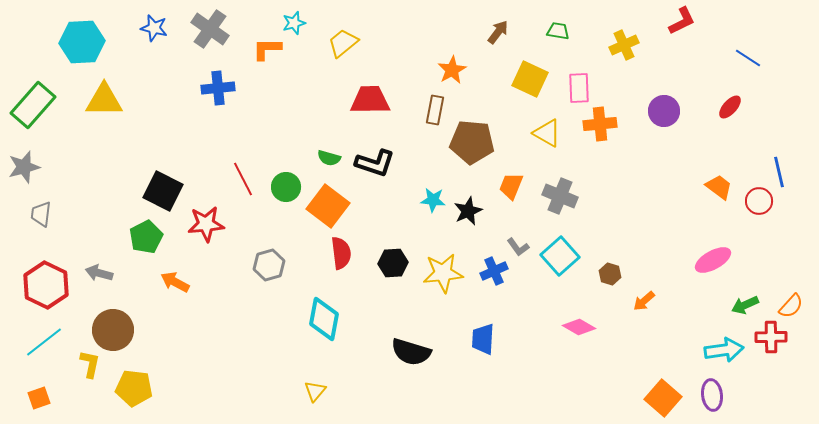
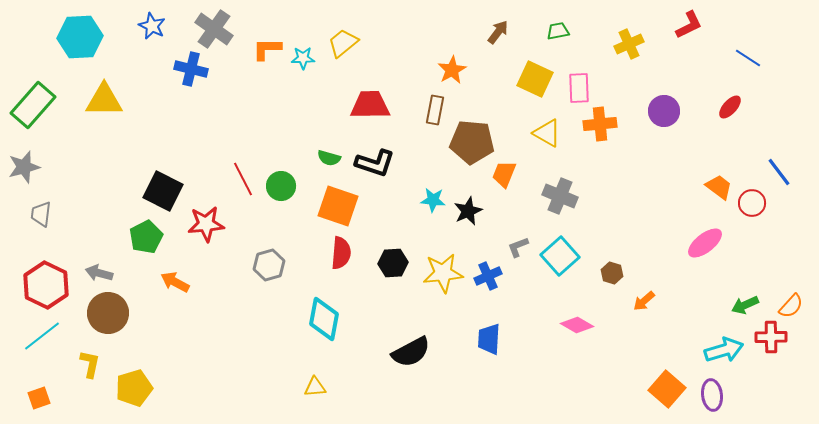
red L-shape at (682, 21): moved 7 px right, 4 px down
cyan star at (294, 23): moved 9 px right, 35 px down; rotated 15 degrees clockwise
blue star at (154, 28): moved 2 px left, 2 px up; rotated 12 degrees clockwise
gray cross at (210, 29): moved 4 px right
green trapezoid at (558, 31): rotated 20 degrees counterclockwise
cyan hexagon at (82, 42): moved 2 px left, 5 px up
yellow cross at (624, 45): moved 5 px right, 1 px up
yellow square at (530, 79): moved 5 px right
blue cross at (218, 88): moved 27 px left, 19 px up; rotated 20 degrees clockwise
red trapezoid at (370, 100): moved 5 px down
blue line at (779, 172): rotated 24 degrees counterclockwise
orange trapezoid at (511, 186): moved 7 px left, 12 px up
green circle at (286, 187): moved 5 px left, 1 px up
red circle at (759, 201): moved 7 px left, 2 px down
orange square at (328, 206): moved 10 px right; rotated 18 degrees counterclockwise
gray L-shape at (518, 247): rotated 105 degrees clockwise
red semicircle at (341, 253): rotated 12 degrees clockwise
pink ellipse at (713, 260): moved 8 px left, 17 px up; rotated 9 degrees counterclockwise
blue cross at (494, 271): moved 6 px left, 5 px down
brown hexagon at (610, 274): moved 2 px right, 1 px up
pink diamond at (579, 327): moved 2 px left, 2 px up
brown circle at (113, 330): moved 5 px left, 17 px up
blue trapezoid at (483, 339): moved 6 px right
cyan line at (44, 342): moved 2 px left, 6 px up
cyan arrow at (724, 350): rotated 9 degrees counterclockwise
black semicircle at (411, 352): rotated 45 degrees counterclockwise
yellow pentagon at (134, 388): rotated 24 degrees counterclockwise
yellow triangle at (315, 391): moved 4 px up; rotated 45 degrees clockwise
orange square at (663, 398): moved 4 px right, 9 px up
